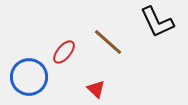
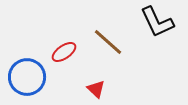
red ellipse: rotated 15 degrees clockwise
blue circle: moved 2 px left
